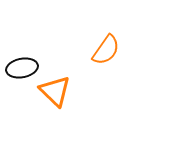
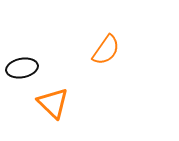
orange triangle: moved 2 px left, 12 px down
